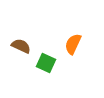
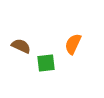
green square: rotated 30 degrees counterclockwise
